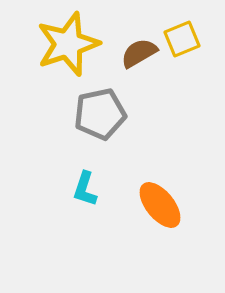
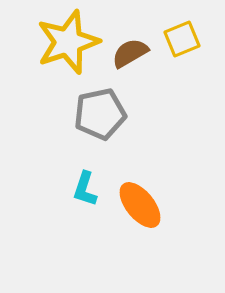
yellow star: moved 2 px up
brown semicircle: moved 9 px left
orange ellipse: moved 20 px left
